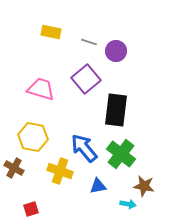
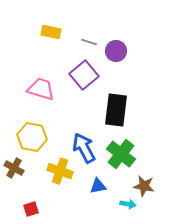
purple square: moved 2 px left, 4 px up
yellow hexagon: moved 1 px left
blue arrow: rotated 12 degrees clockwise
